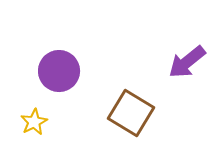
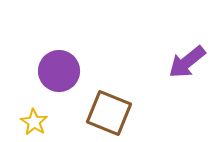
brown square: moved 22 px left; rotated 9 degrees counterclockwise
yellow star: rotated 12 degrees counterclockwise
